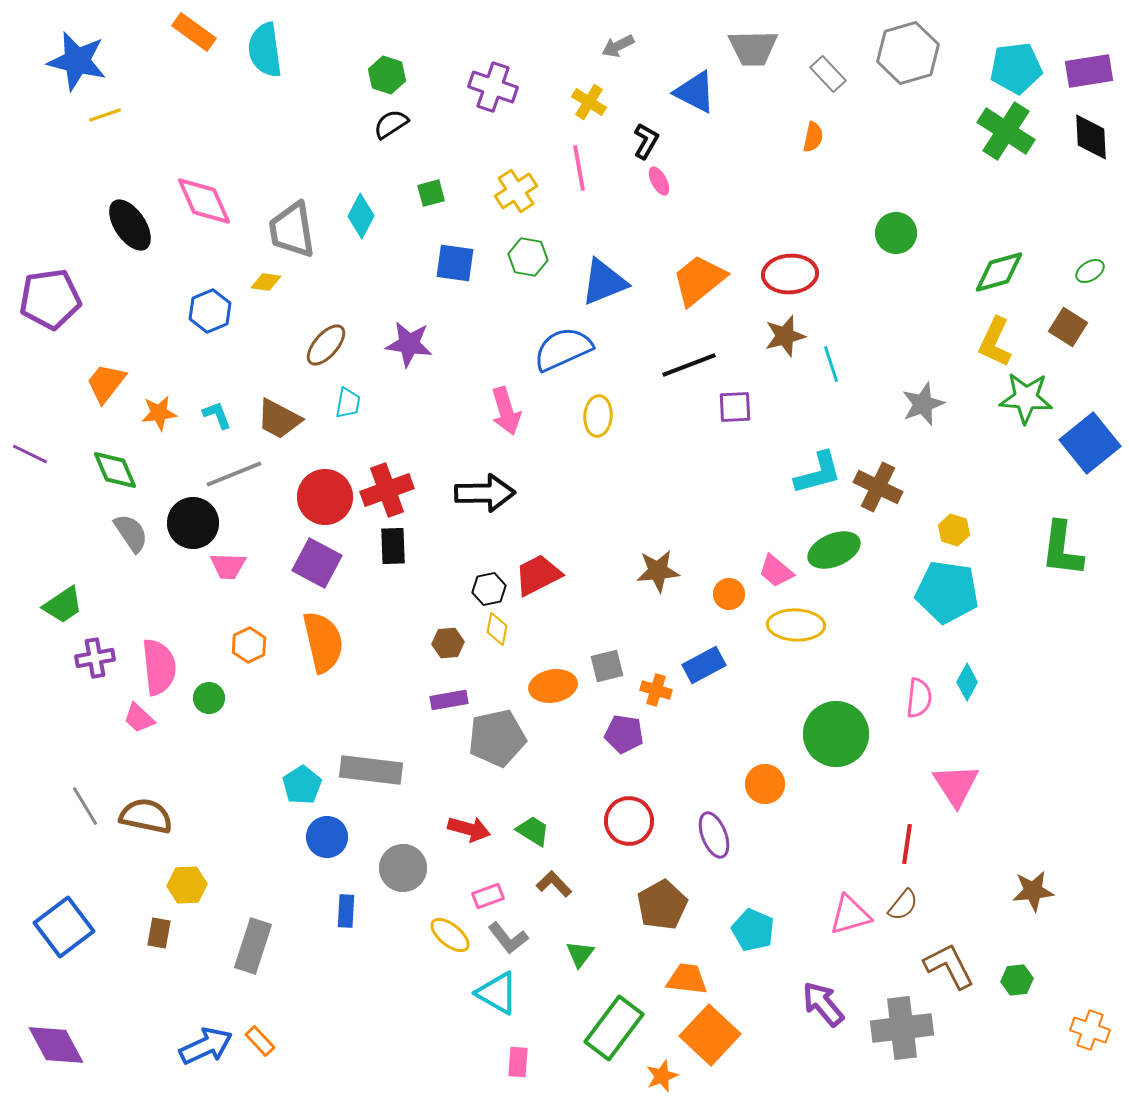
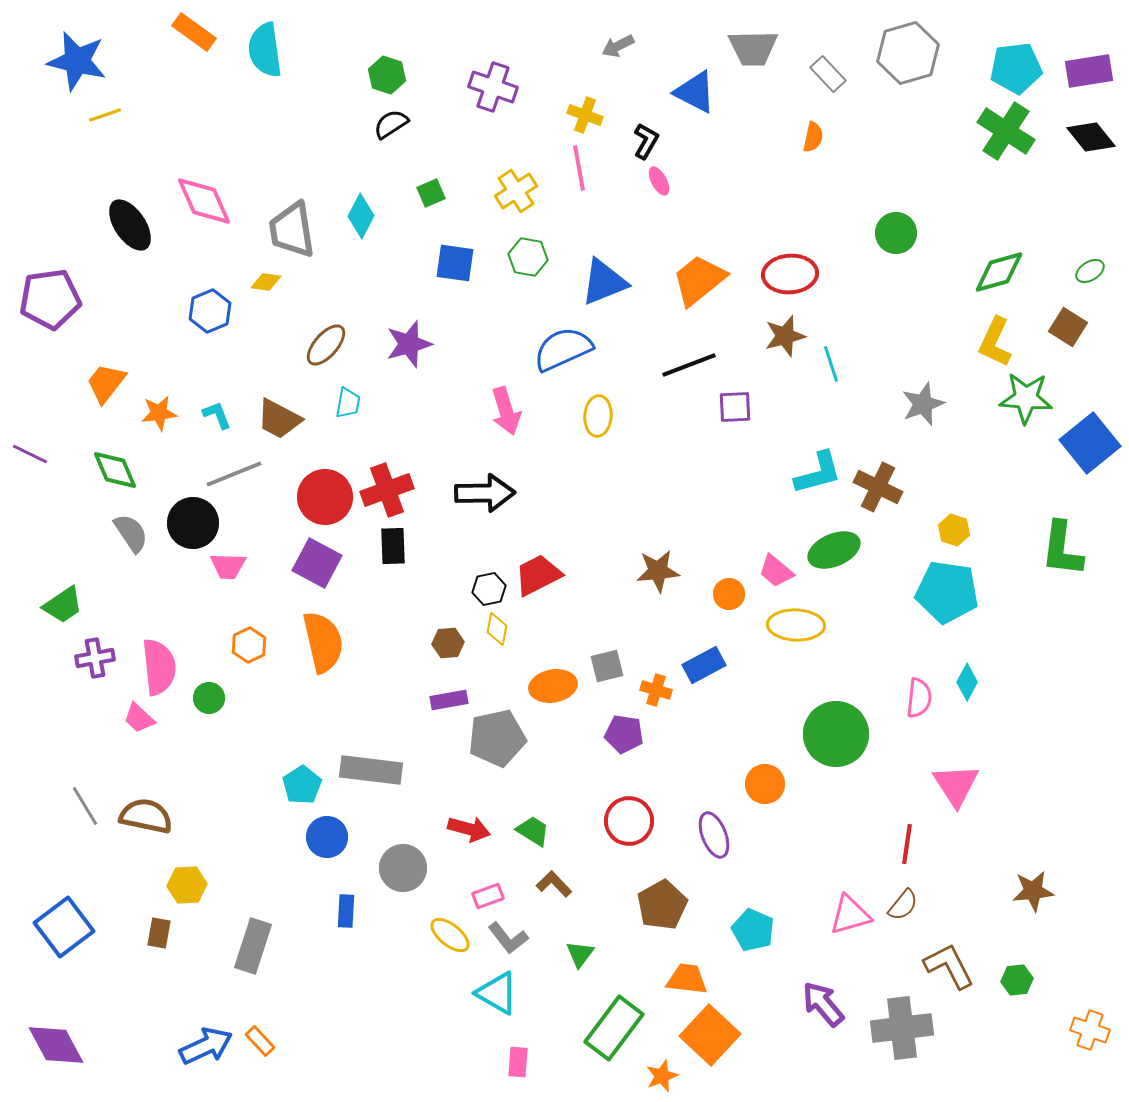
yellow cross at (589, 102): moved 4 px left, 13 px down; rotated 12 degrees counterclockwise
black diamond at (1091, 137): rotated 36 degrees counterclockwise
green square at (431, 193): rotated 8 degrees counterclockwise
purple star at (409, 344): rotated 24 degrees counterclockwise
